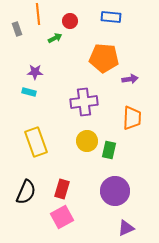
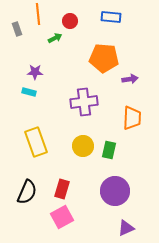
yellow circle: moved 4 px left, 5 px down
black semicircle: moved 1 px right
